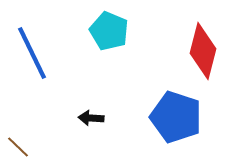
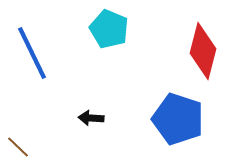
cyan pentagon: moved 2 px up
blue pentagon: moved 2 px right, 2 px down
